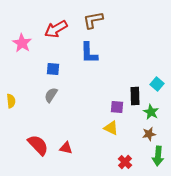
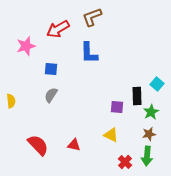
brown L-shape: moved 1 px left, 3 px up; rotated 10 degrees counterclockwise
red arrow: moved 2 px right
pink star: moved 4 px right, 3 px down; rotated 24 degrees clockwise
blue square: moved 2 px left
black rectangle: moved 2 px right
green star: rotated 14 degrees clockwise
yellow triangle: moved 7 px down
red triangle: moved 8 px right, 3 px up
green arrow: moved 11 px left
